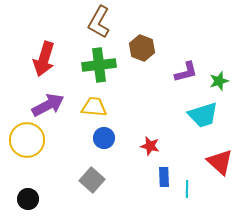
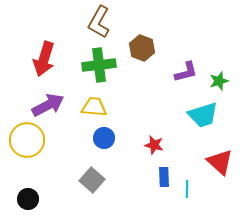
red star: moved 4 px right, 1 px up
